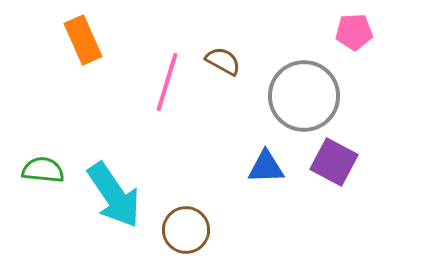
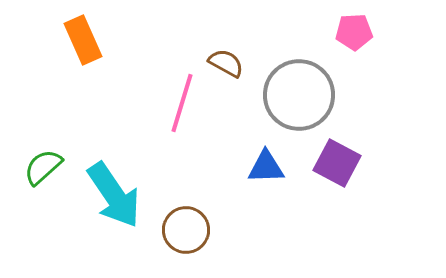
brown semicircle: moved 3 px right, 2 px down
pink line: moved 15 px right, 21 px down
gray circle: moved 5 px left, 1 px up
purple square: moved 3 px right, 1 px down
green semicircle: moved 3 px up; rotated 48 degrees counterclockwise
